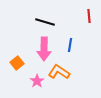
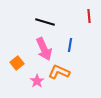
pink arrow: rotated 25 degrees counterclockwise
orange L-shape: rotated 10 degrees counterclockwise
